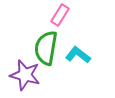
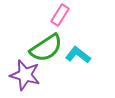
green semicircle: rotated 132 degrees counterclockwise
